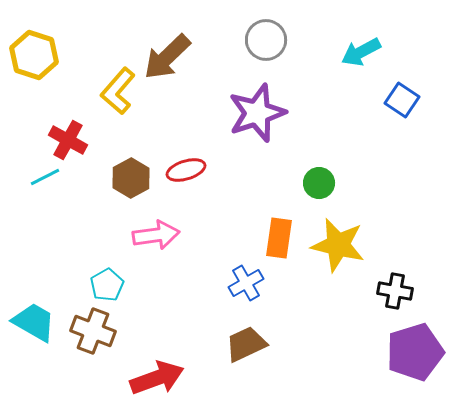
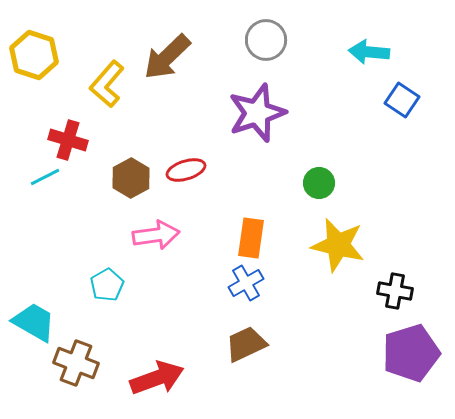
cyan arrow: moved 8 px right; rotated 33 degrees clockwise
yellow L-shape: moved 11 px left, 7 px up
red cross: rotated 12 degrees counterclockwise
orange rectangle: moved 28 px left
brown cross: moved 17 px left, 32 px down
purple pentagon: moved 4 px left, 1 px down
